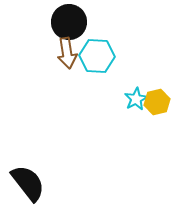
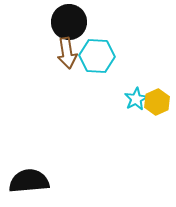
yellow hexagon: rotated 10 degrees counterclockwise
black semicircle: moved 1 px right, 2 px up; rotated 57 degrees counterclockwise
